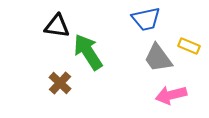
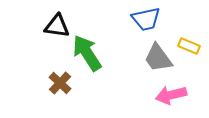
green arrow: moved 1 px left, 1 px down
